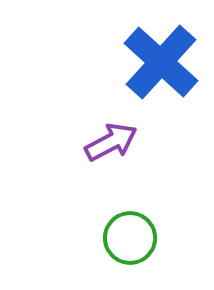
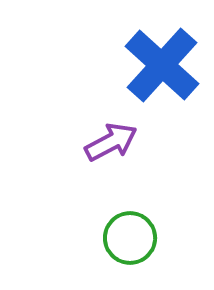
blue cross: moved 1 px right, 3 px down
